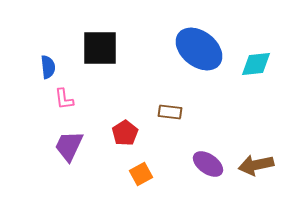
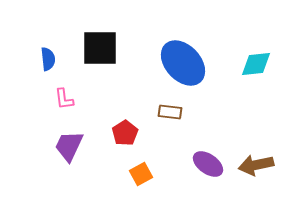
blue ellipse: moved 16 px left, 14 px down; rotated 9 degrees clockwise
blue semicircle: moved 8 px up
